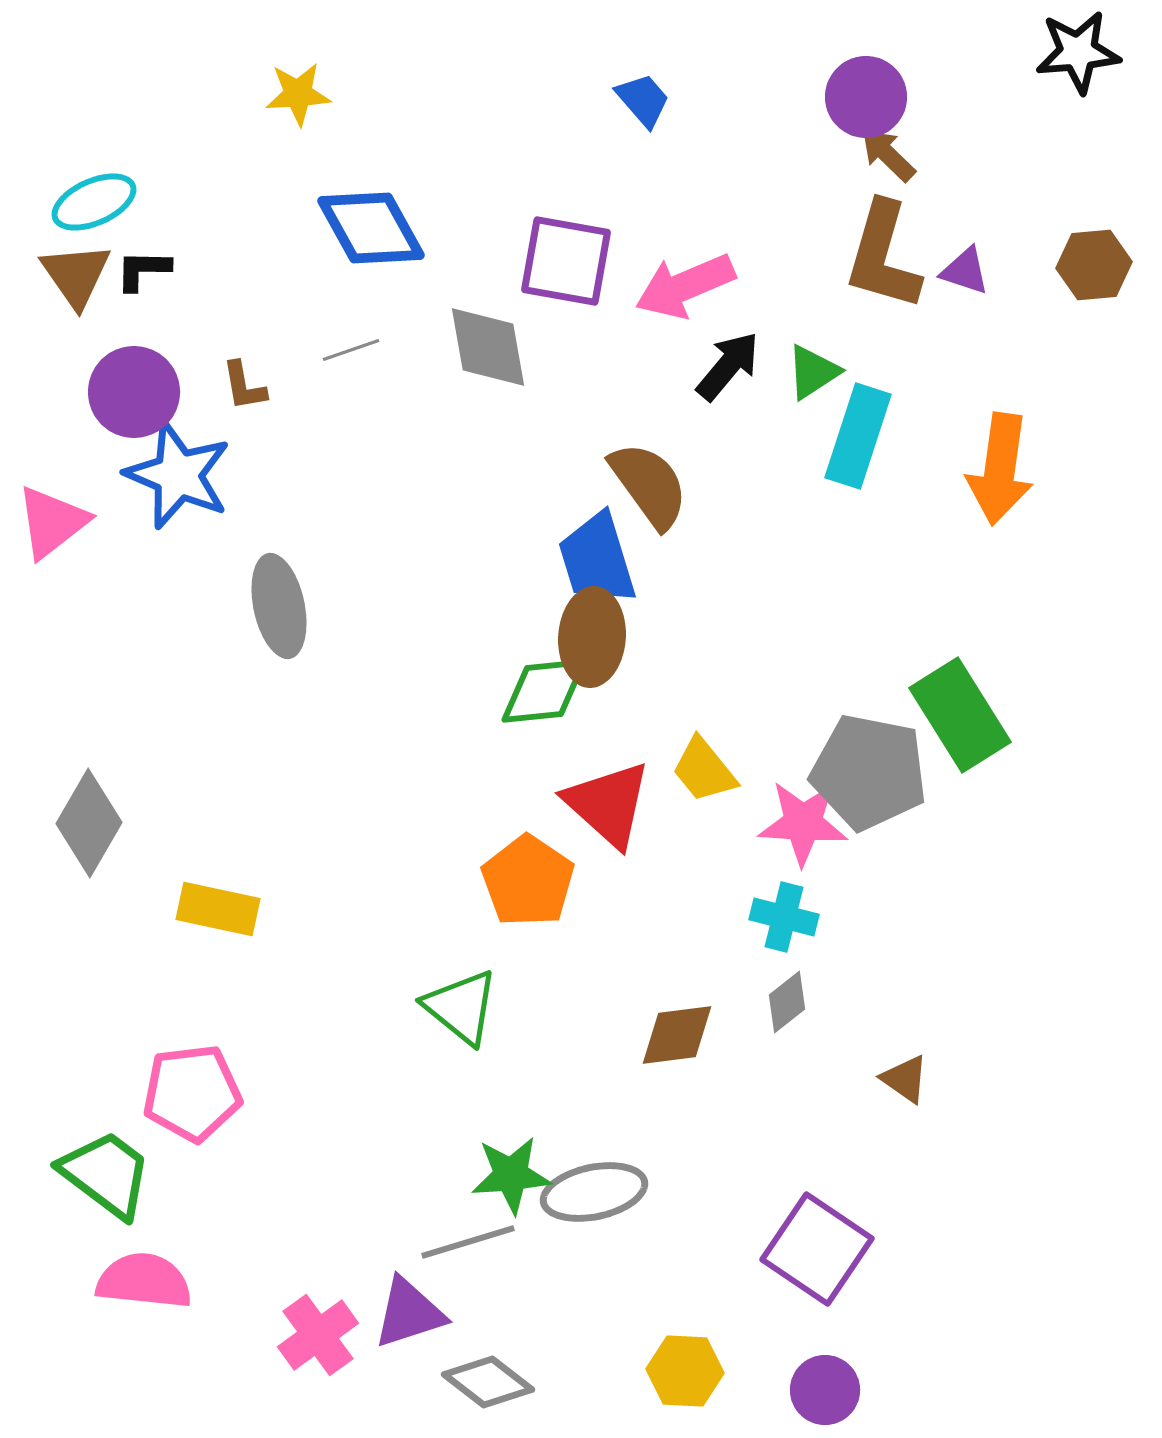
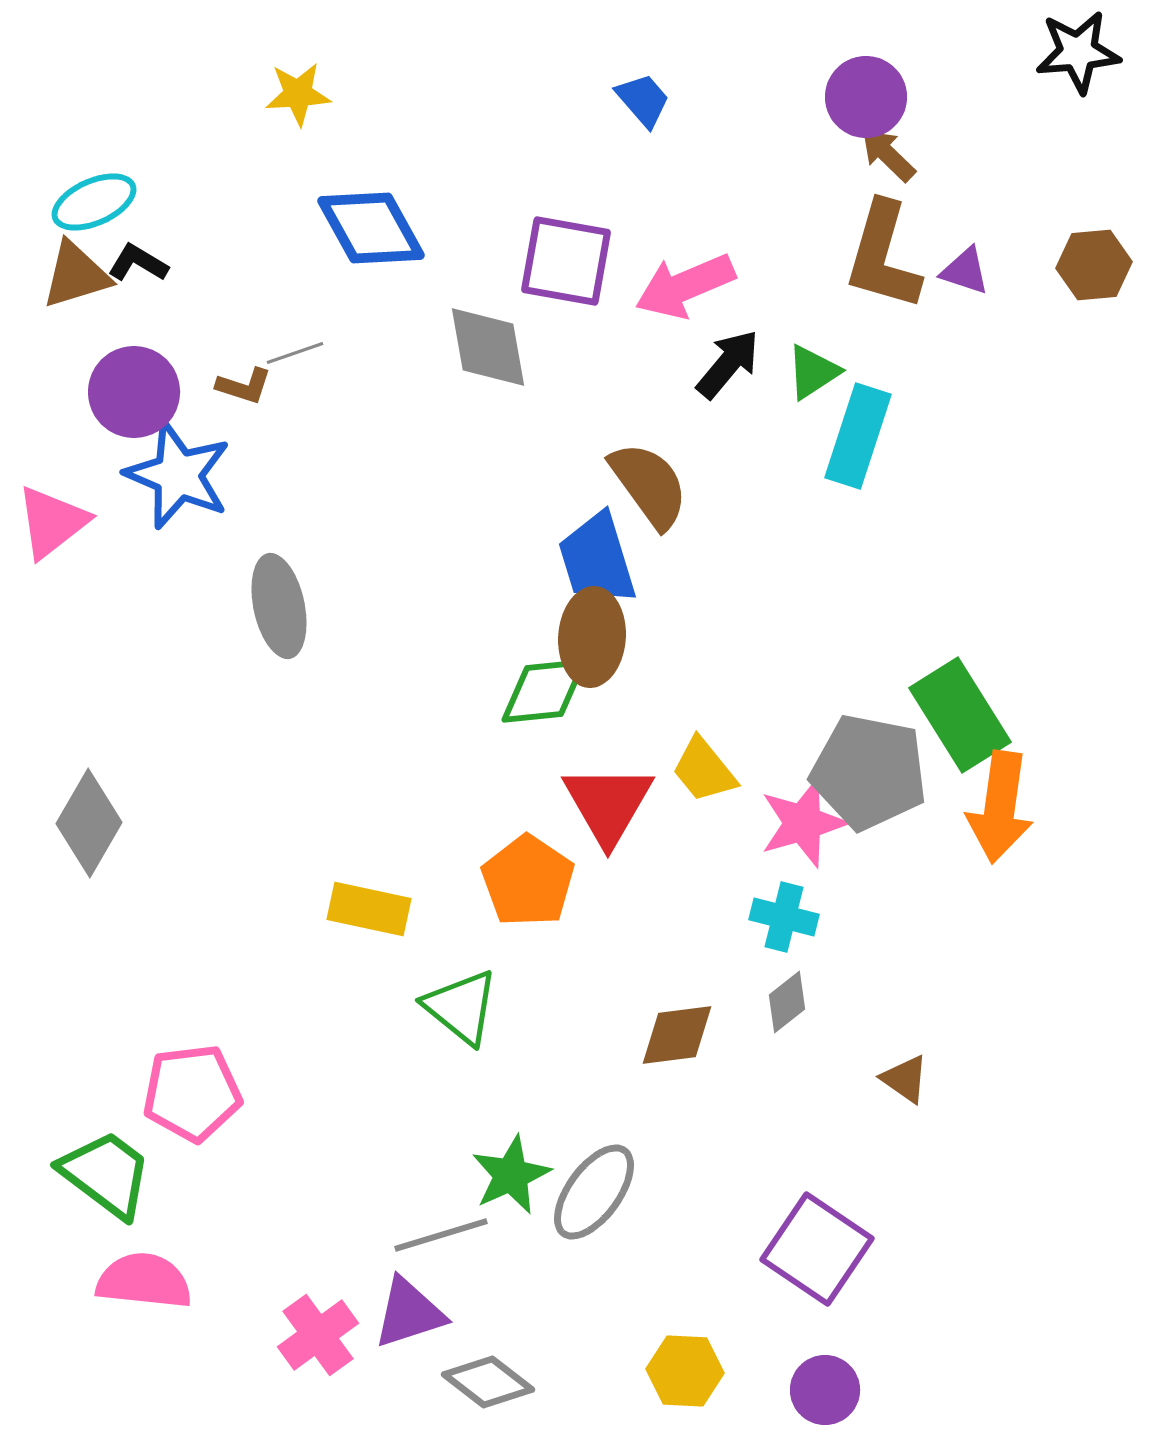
black L-shape at (143, 270): moved 5 px left, 7 px up; rotated 30 degrees clockwise
brown triangle at (76, 275): rotated 48 degrees clockwise
gray line at (351, 350): moved 56 px left, 3 px down
black arrow at (728, 366): moved 2 px up
brown L-shape at (244, 386): rotated 62 degrees counterclockwise
orange arrow at (1000, 469): moved 338 px down
red triangle at (608, 804): rotated 18 degrees clockwise
pink star at (803, 823): rotated 20 degrees counterclockwise
yellow rectangle at (218, 909): moved 151 px right
green star at (511, 1175): rotated 20 degrees counterclockwise
gray ellipse at (594, 1192): rotated 42 degrees counterclockwise
gray line at (468, 1242): moved 27 px left, 7 px up
